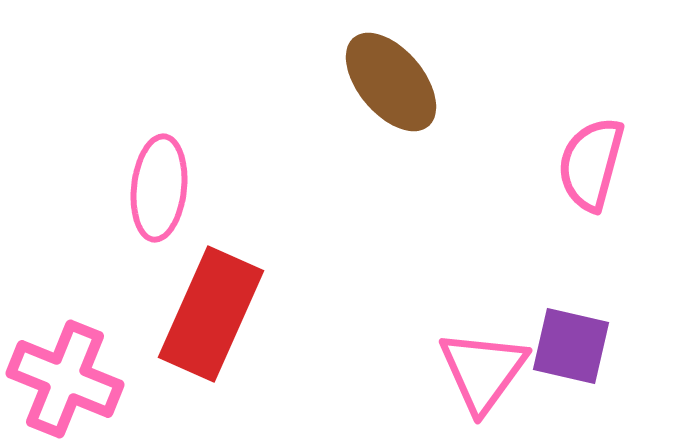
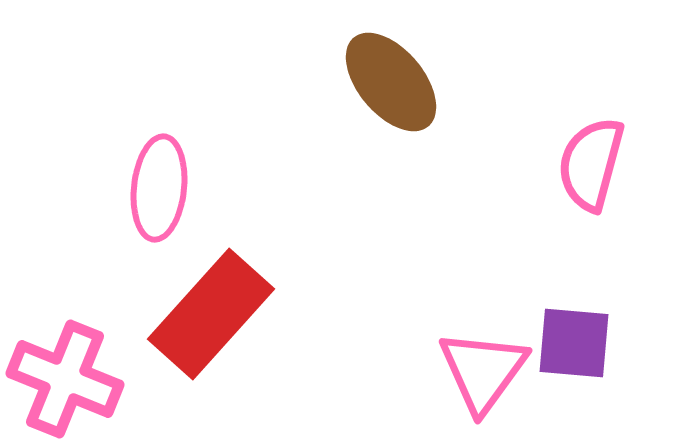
red rectangle: rotated 18 degrees clockwise
purple square: moved 3 px right, 3 px up; rotated 8 degrees counterclockwise
